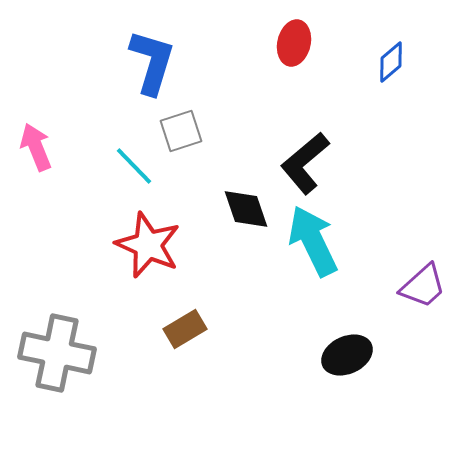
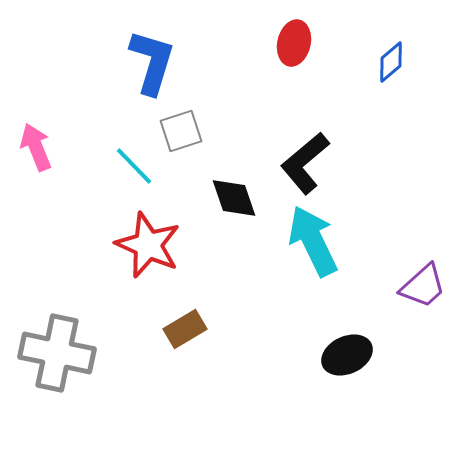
black diamond: moved 12 px left, 11 px up
